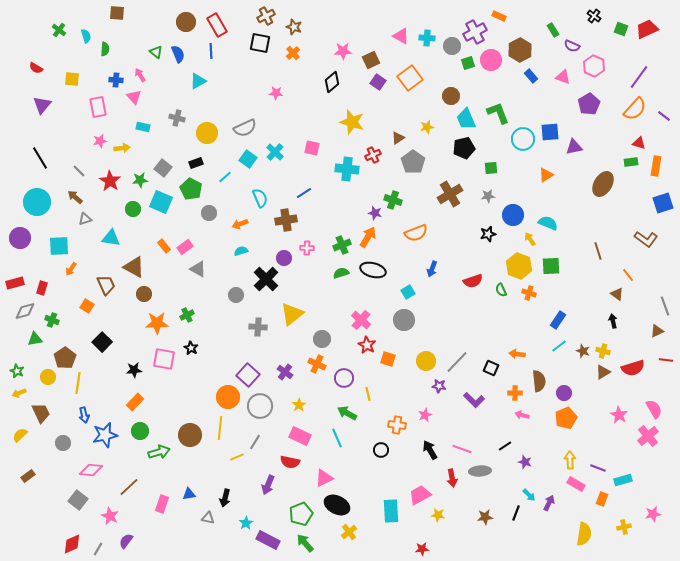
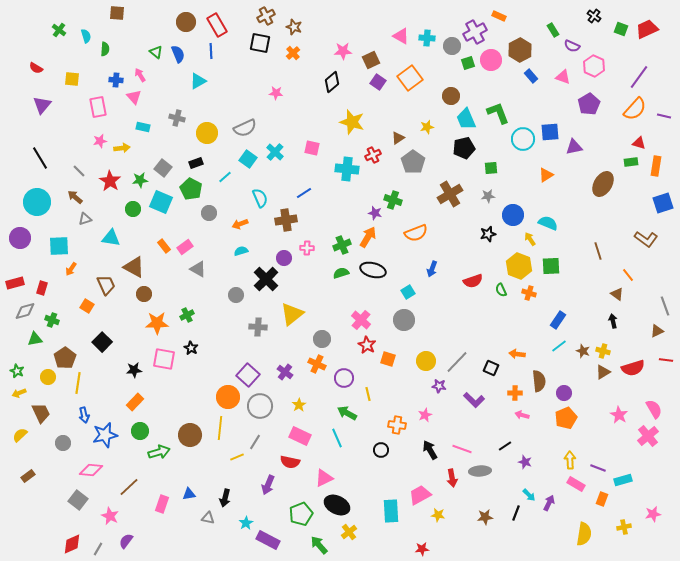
purple line at (664, 116): rotated 24 degrees counterclockwise
green arrow at (305, 543): moved 14 px right, 2 px down
